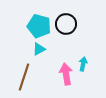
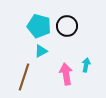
black circle: moved 1 px right, 2 px down
cyan triangle: moved 2 px right, 2 px down
cyan arrow: moved 3 px right, 1 px down
